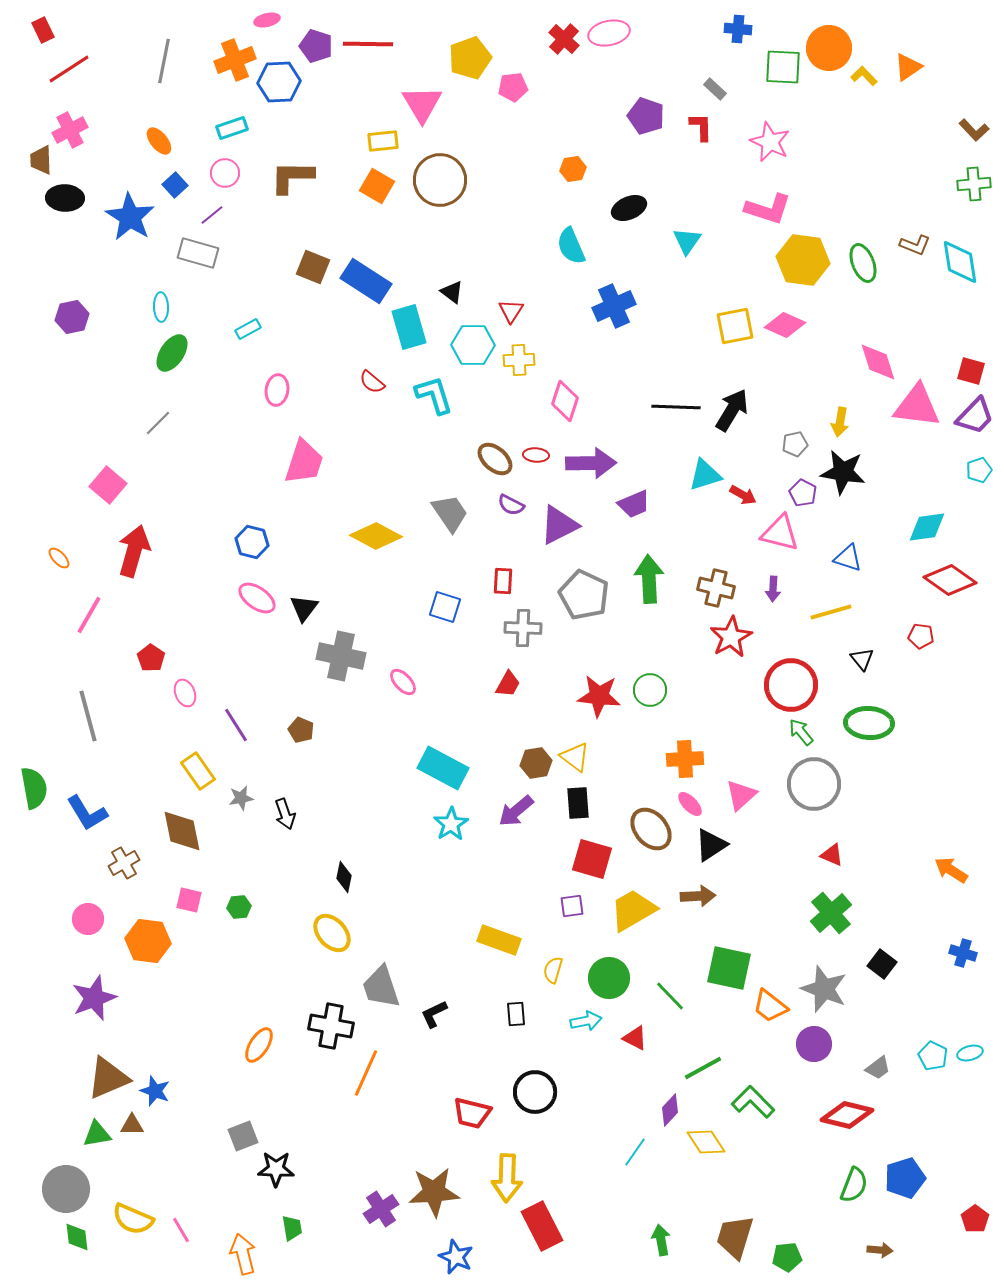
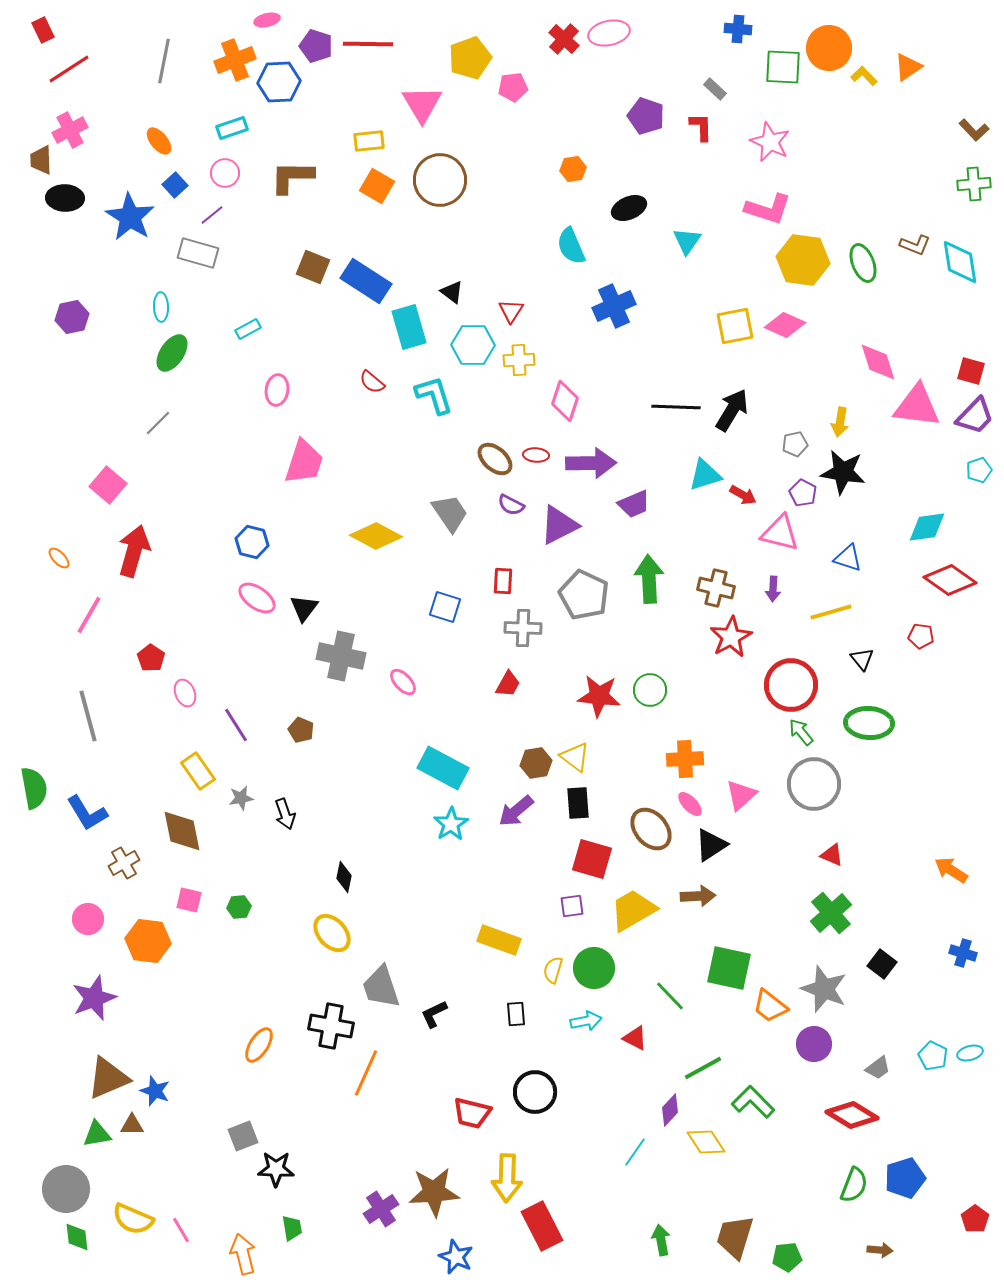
yellow rectangle at (383, 141): moved 14 px left
green circle at (609, 978): moved 15 px left, 10 px up
red diamond at (847, 1115): moved 5 px right; rotated 18 degrees clockwise
